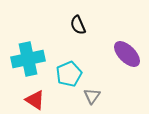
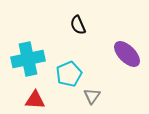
red triangle: rotated 30 degrees counterclockwise
